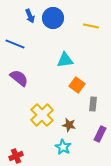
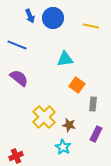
blue line: moved 2 px right, 1 px down
cyan triangle: moved 1 px up
yellow cross: moved 2 px right, 2 px down
purple rectangle: moved 4 px left
